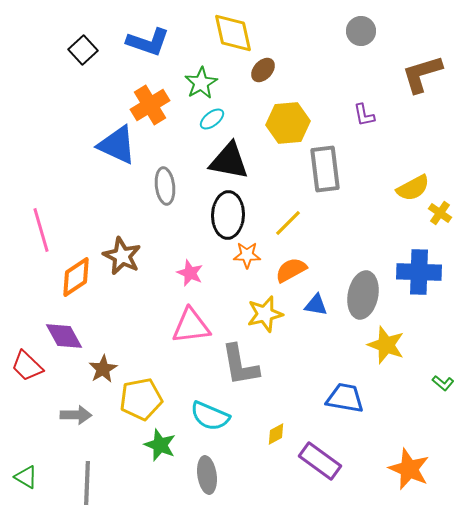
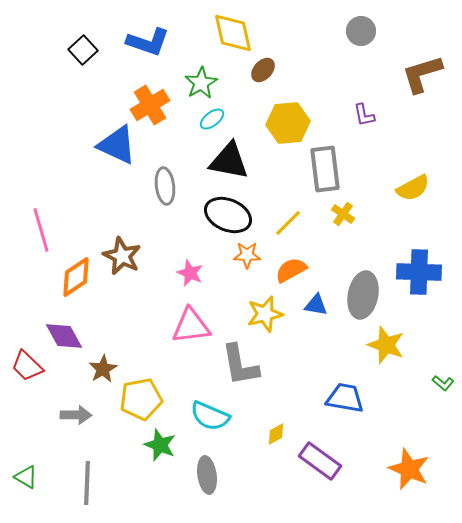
yellow cross at (440, 213): moved 97 px left, 1 px down
black ellipse at (228, 215): rotated 69 degrees counterclockwise
